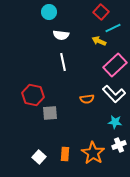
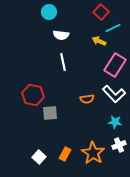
pink rectangle: rotated 15 degrees counterclockwise
orange rectangle: rotated 24 degrees clockwise
